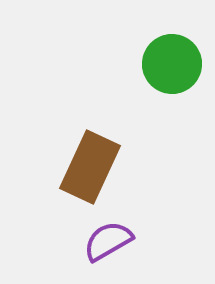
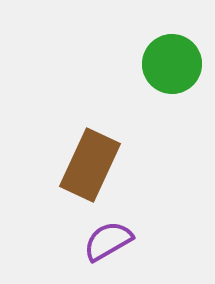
brown rectangle: moved 2 px up
